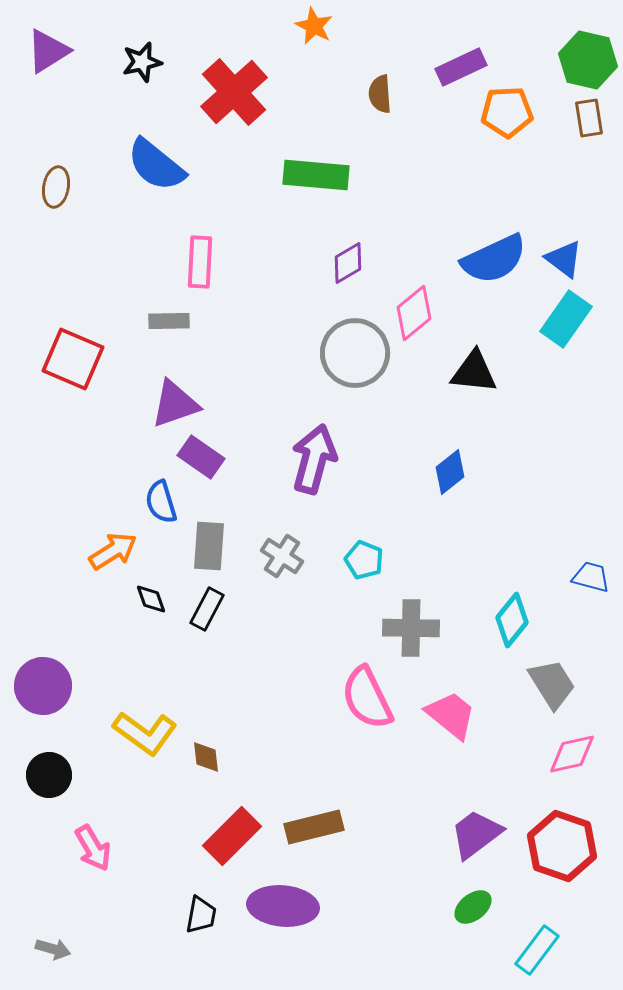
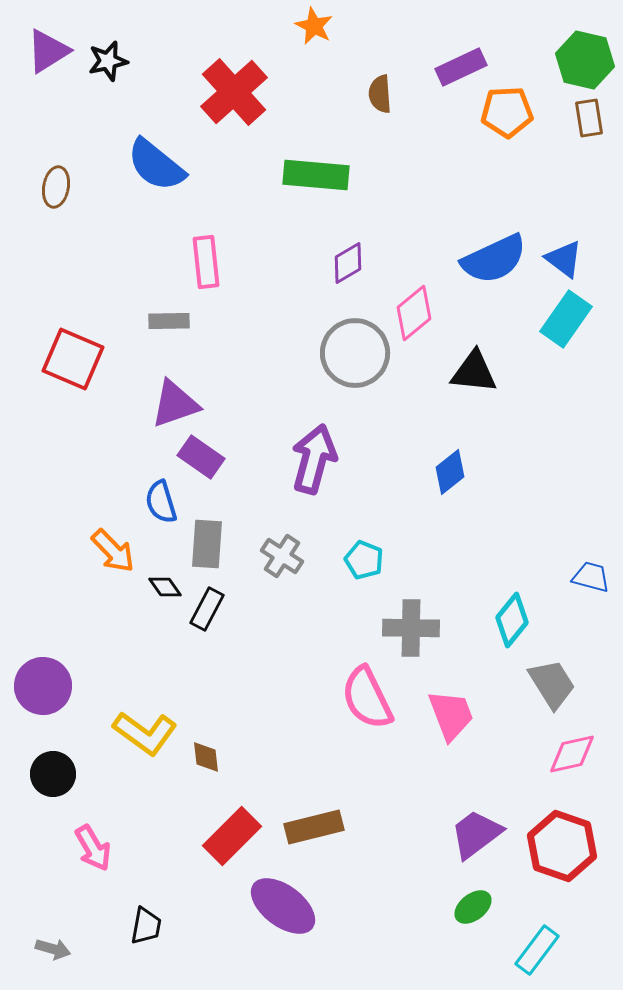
green hexagon at (588, 60): moved 3 px left
black star at (142, 62): moved 34 px left, 1 px up
pink rectangle at (200, 262): moved 6 px right; rotated 9 degrees counterclockwise
gray rectangle at (209, 546): moved 2 px left, 2 px up
orange arrow at (113, 551): rotated 78 degrees clockwise
black diamond at (151, 599): moved 14 px right, 12 px up; rotated 16 degrees counterclockwise
pink trapezoid at (451, 715): rotated 30 degrees clockwise
black circle at (49, 775): moved 4 px right, 1 px up
purple ellipse at (283, 906): rotated 32 degrees clockwise
black trapezoid at (201, 915): moved 55 px left, 11 px down
